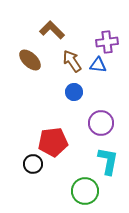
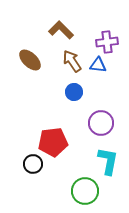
brown L-shape: moved 9 px right
